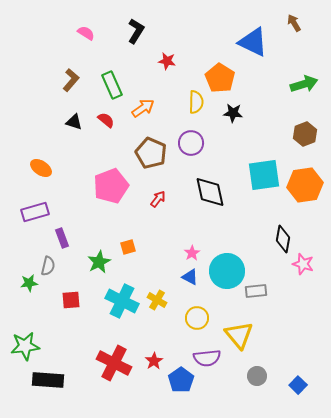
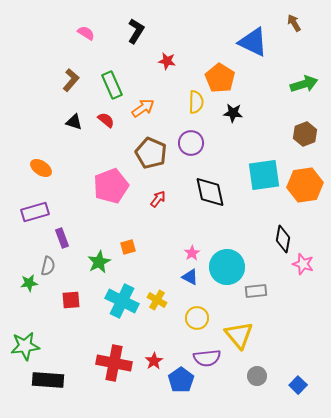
cyan circle at (227, 271): moved 4 px up
red cross at (114, 363): rotated 16 degrees counterclockwise
